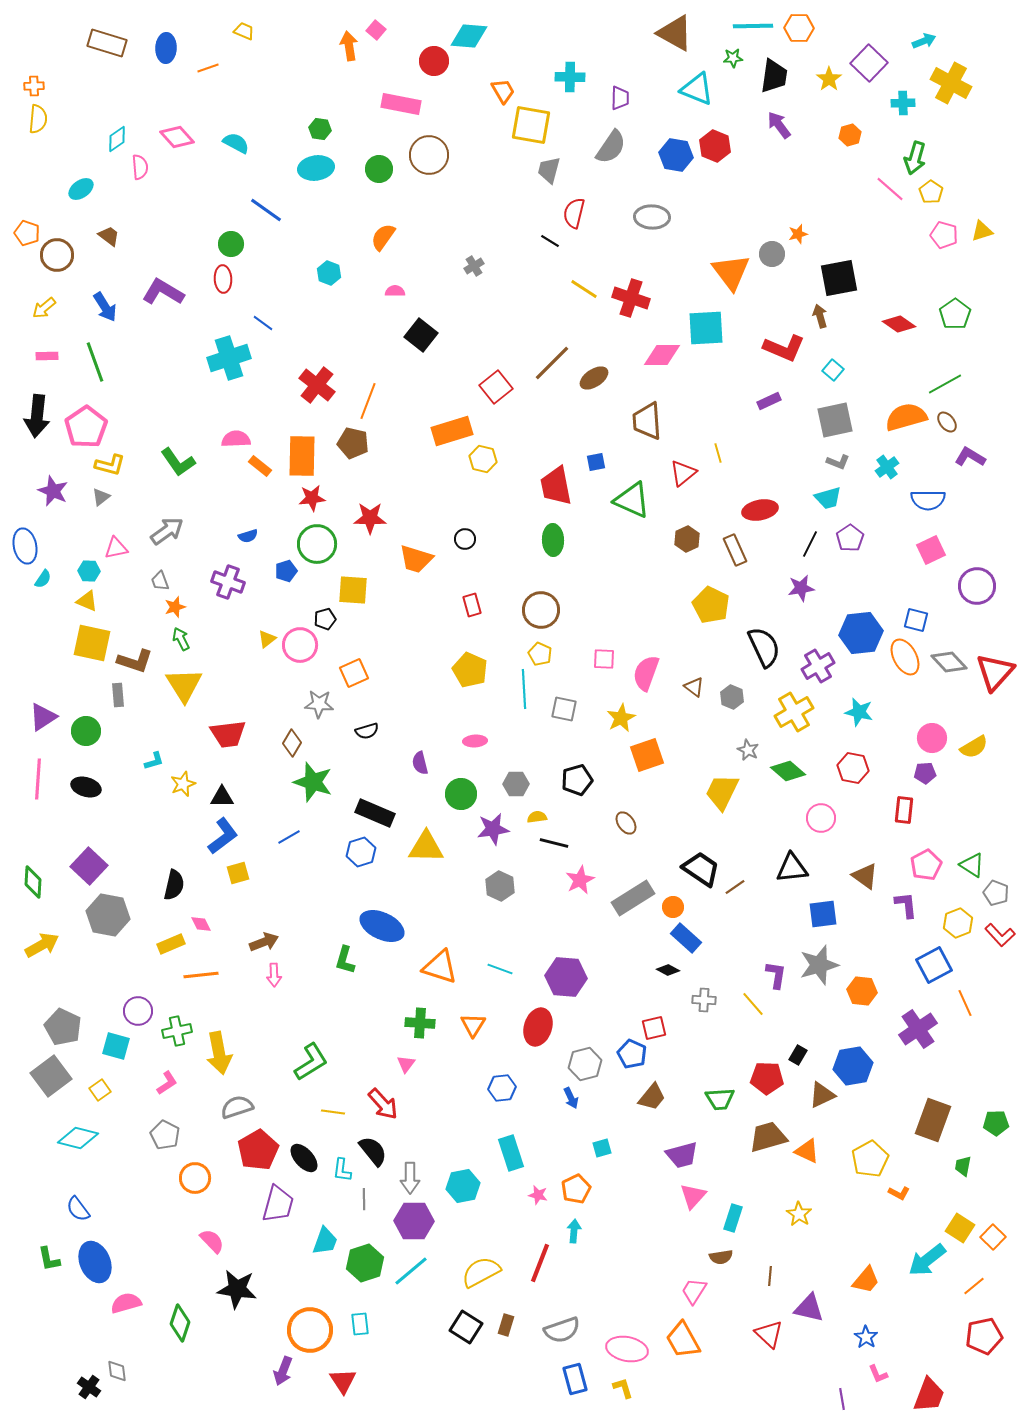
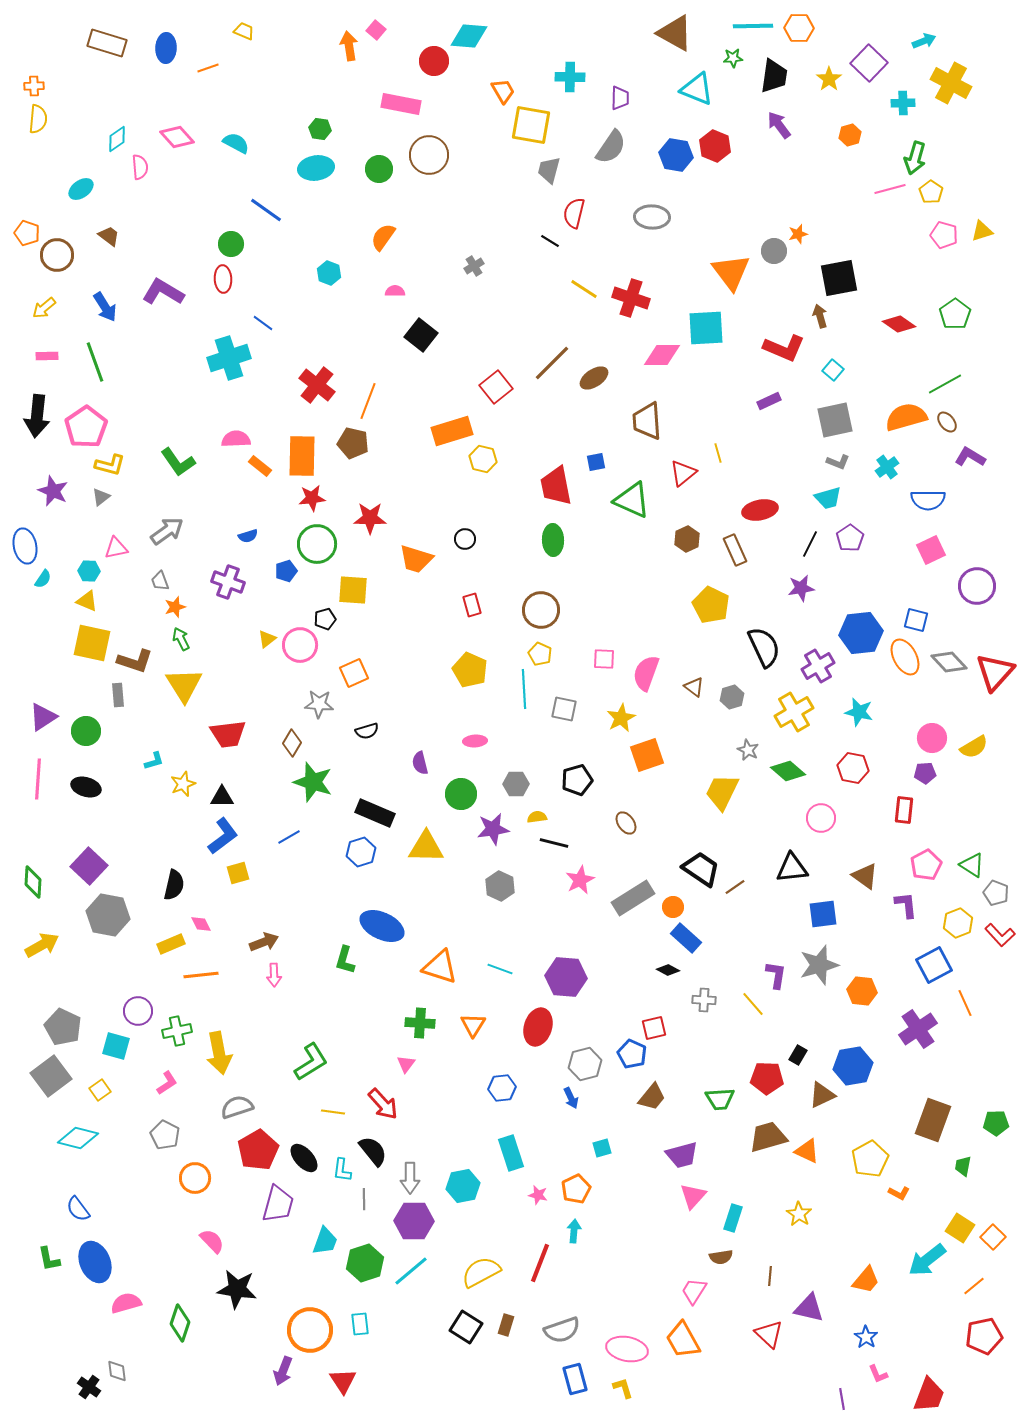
pink line at (890, 189): rotated 56 degrees counterclockwise
gray circle at (772, 254): moved 2 px right, 3 px up
gray hexagon at (732, 697): rotated 20 degrees clockwise
